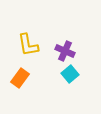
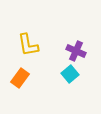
purple cross: moved 11 px right
